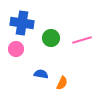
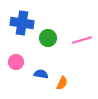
green circle: moved 3 px left
pink circle: moved 13 px down
